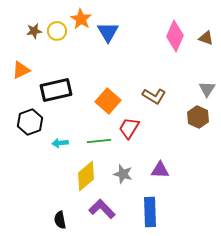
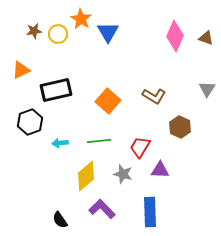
yellow circle: moved 1 px right, 3 px down
brown hexagon: moved 18 px left, 10 px down
red trapezoid: moved 11 px right, 19 px down
black semicircle: rotated 24 degrees counterclockwise
